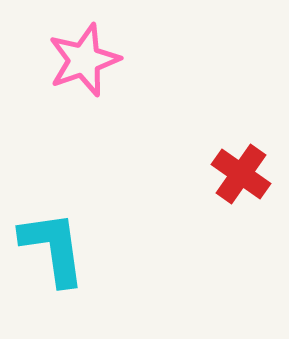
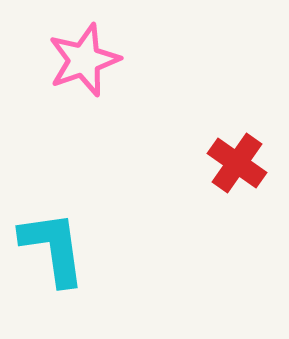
red cross: moved 4 px left, 11 px up
